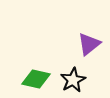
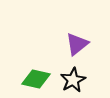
purple triangle: moved 12 px left
